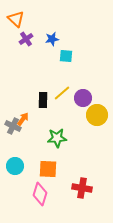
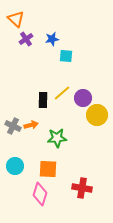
orange arrow: moved 8 px right, 6 px down; rotated 40 degrees clockwise
